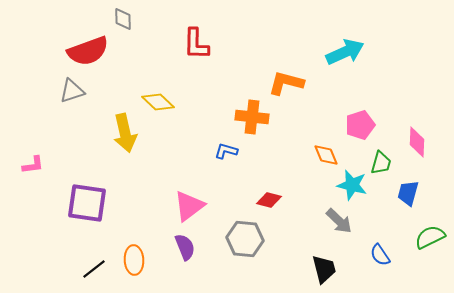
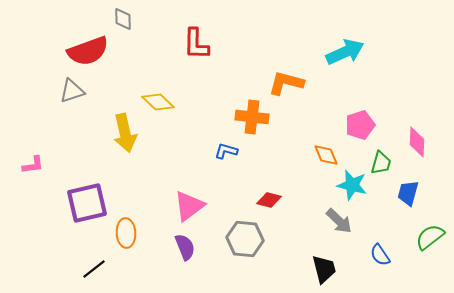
purple square: rotated 21 degrees counterclockwise
green semicircle: rotated 12 degrees counterclockwise
orange ellipse: moved 8 px left, 27 px up
